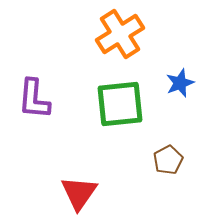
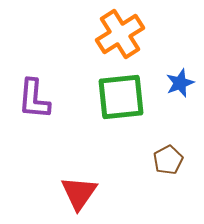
green square: moved 1 px right, 7 px up
